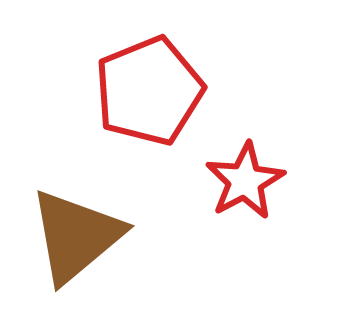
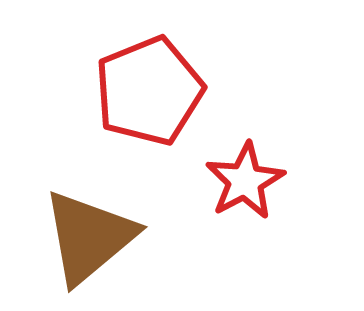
brown triangle: moved 13 px right, 1 px down
